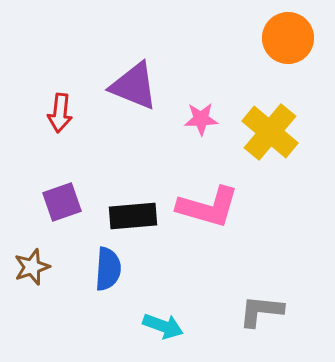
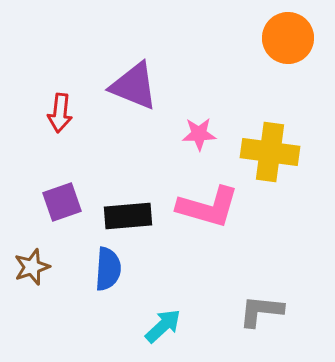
pink star: moved 2 px left, 15 px down
yellow cross: moved 20 px down; rotated 32 degrees counterclockwise
black rectangle: moved 5 px left
cyan arrow: rotated 63 degrees counterclockwise
